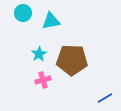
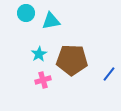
cyan circle: moved 3 px right
blue line: moved 4 px right, 24 px up; rotated 21 degrees counterclockwise
